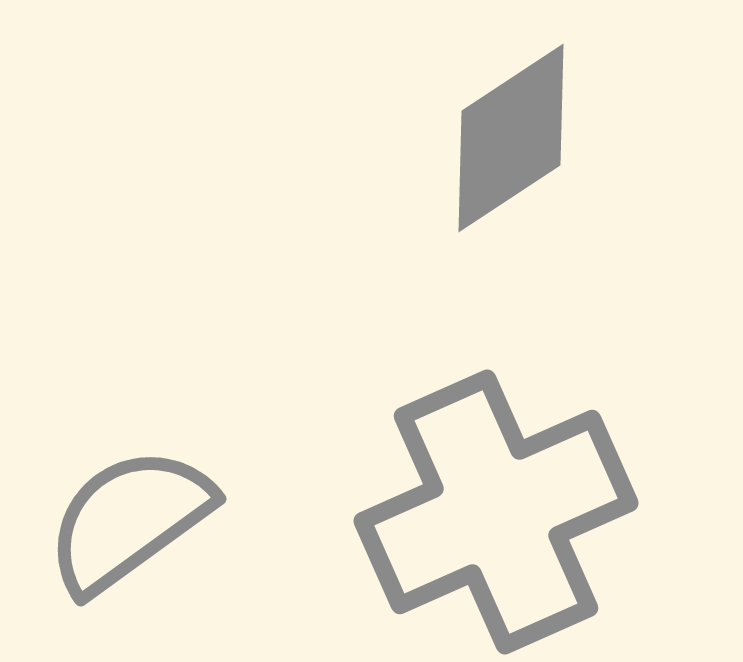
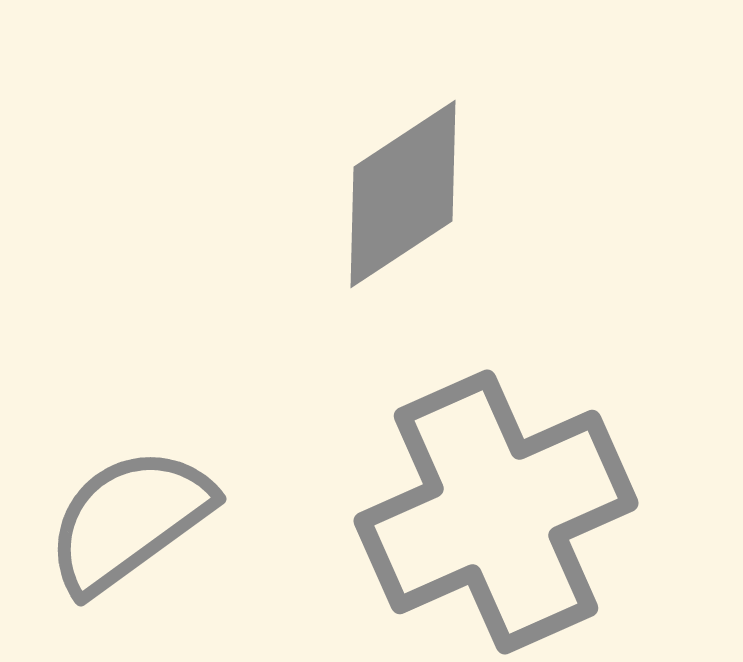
gray diamond: moved 108 px left, 56 px down
